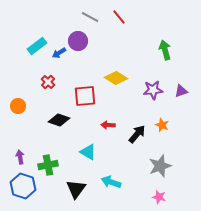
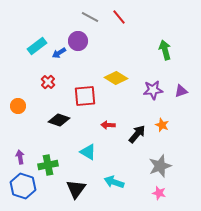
cyan arrow: moved 3 px right
pink star: moved 4 px up
